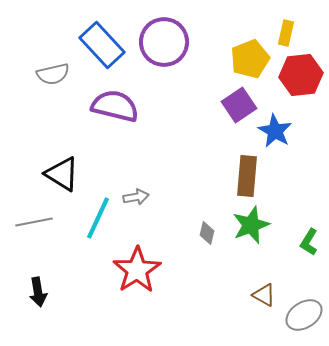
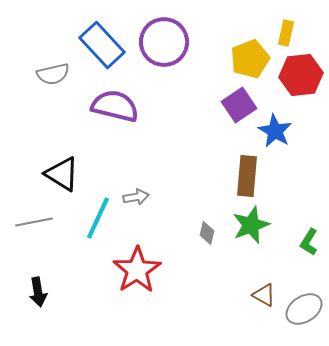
gray ellipse: moved 6 px up
